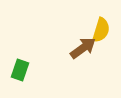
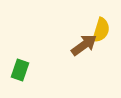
brown arrow: moved 1 px right, 3 px up
